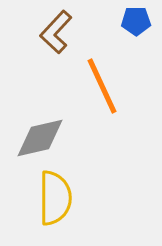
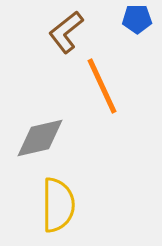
blue pentagon: moved 1 px right, 2 px up
brown L-shape: moved 10 px right; rotated 9 degrees clockwise
yellow semicircle: moved 3 px right, 7 px down
